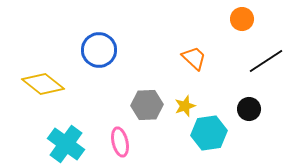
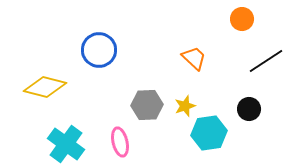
yellow diamond: moved 2 px right, 3 px down; rotated 24 degrees counterclockwise
